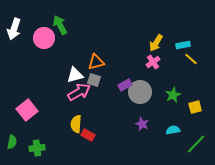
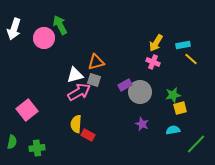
pink cross: rotated 32 degrees counterclockwise
green star: rotated 14 degrees clockwise
yellow square: moved 15 px left, 1 px down
